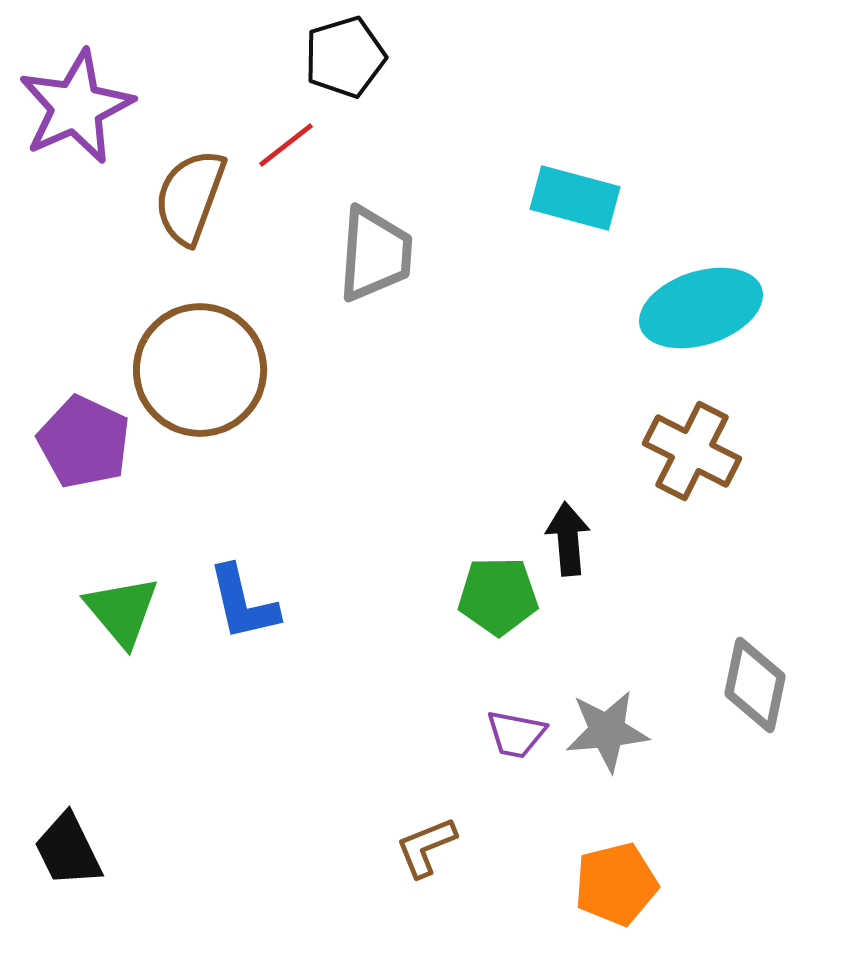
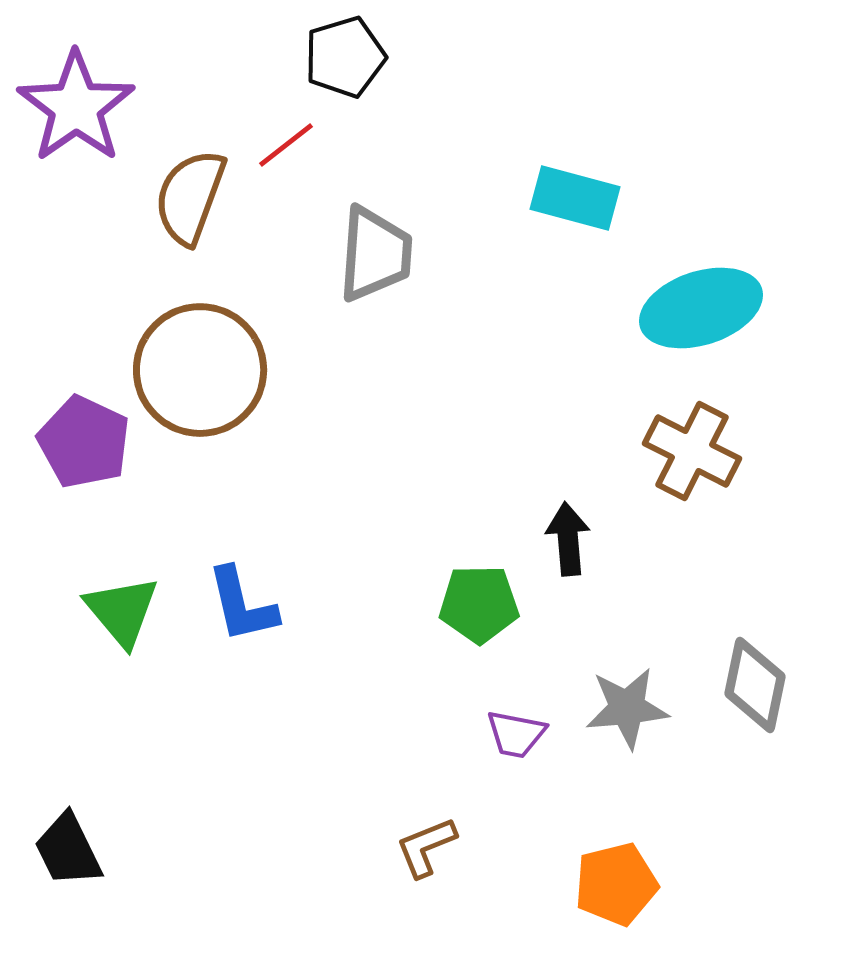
purple star: rotated 11 degrees counterclockwise
green pentagon: moved 19 px left, 8 px down
blue L-shape: moved 1 px left, 2 px down
gray star: moved 20 px right, 23 px up
